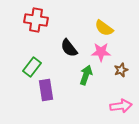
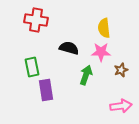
yellow semicircle: rotated 48 degrees clockwise
black semicircle: rotated 144 degrees clockwise
green rectangle: rotated 48 degrees counterclockwise
